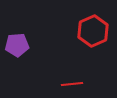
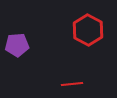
red hexagon: moved 5 px left, 1 px up; rotated 8 degrees counterclockwise
